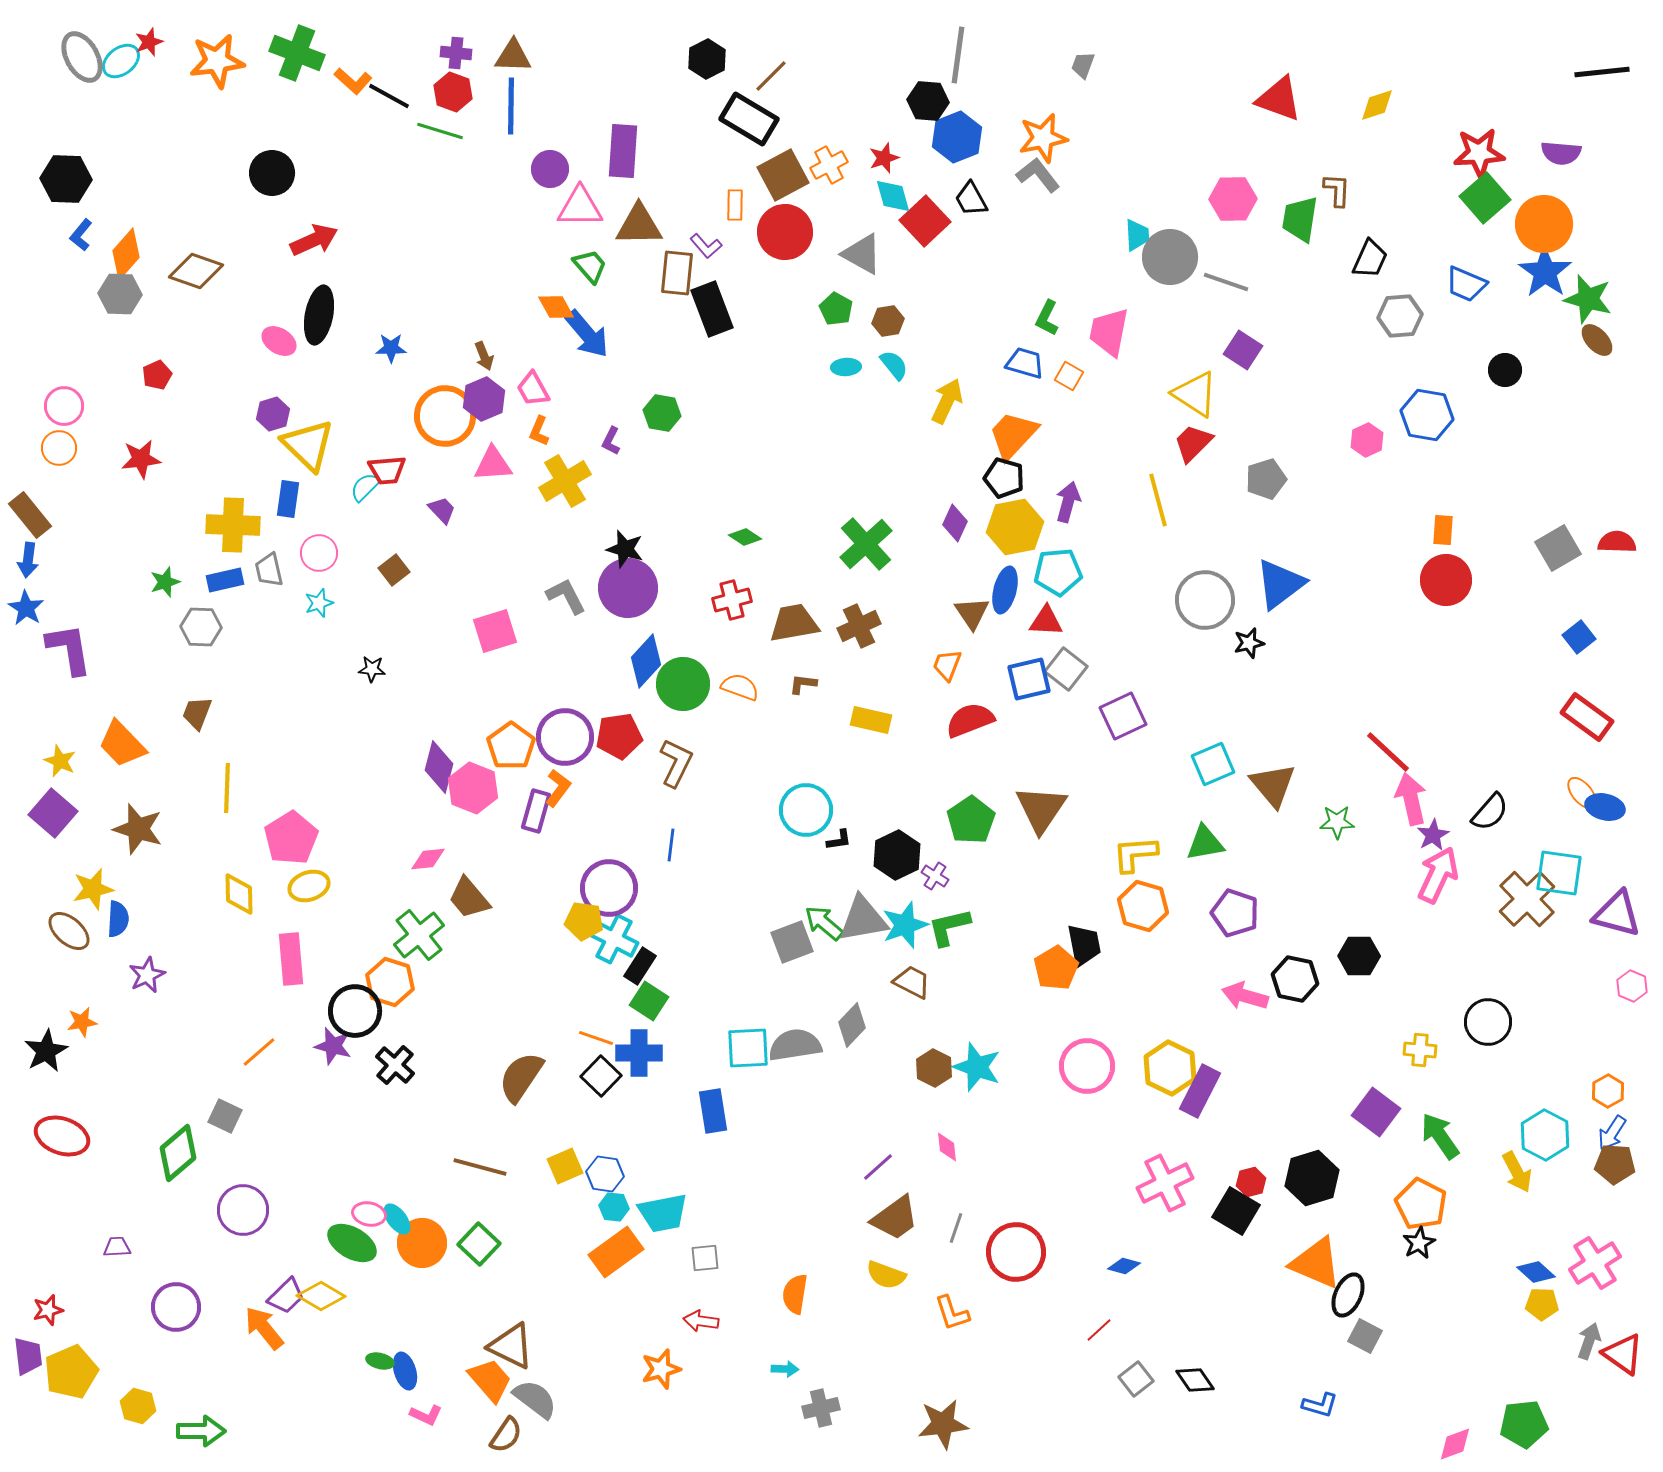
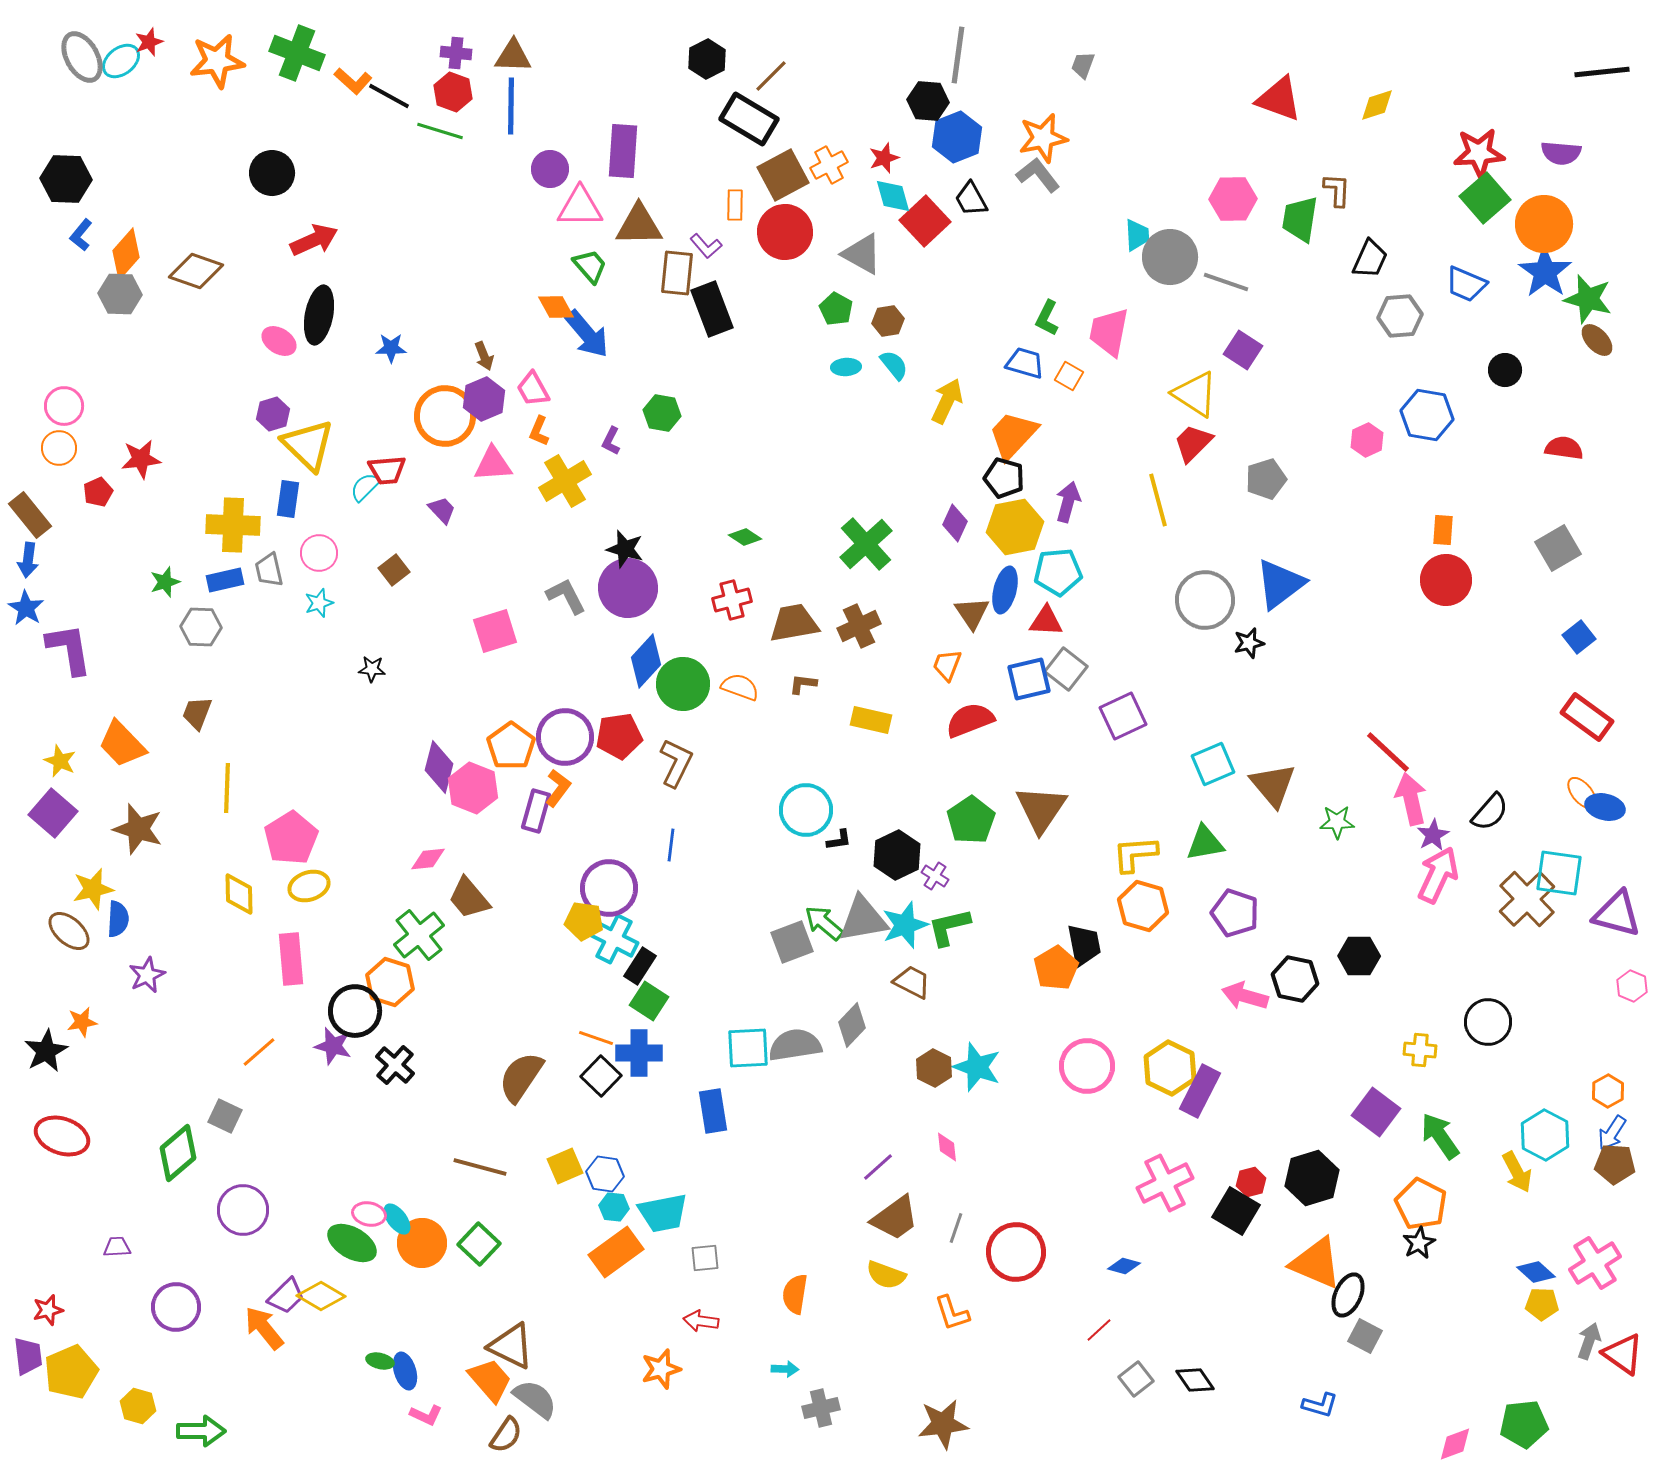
red pentagon at (157, 375): moved 59 px left, 117 px down
red semicircle at (1617, 542): moved 53 px left, 94 px up; rotated 6 degrees clockwise
